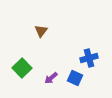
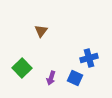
purple arrow: rotated 32 degrees counterclockwise
